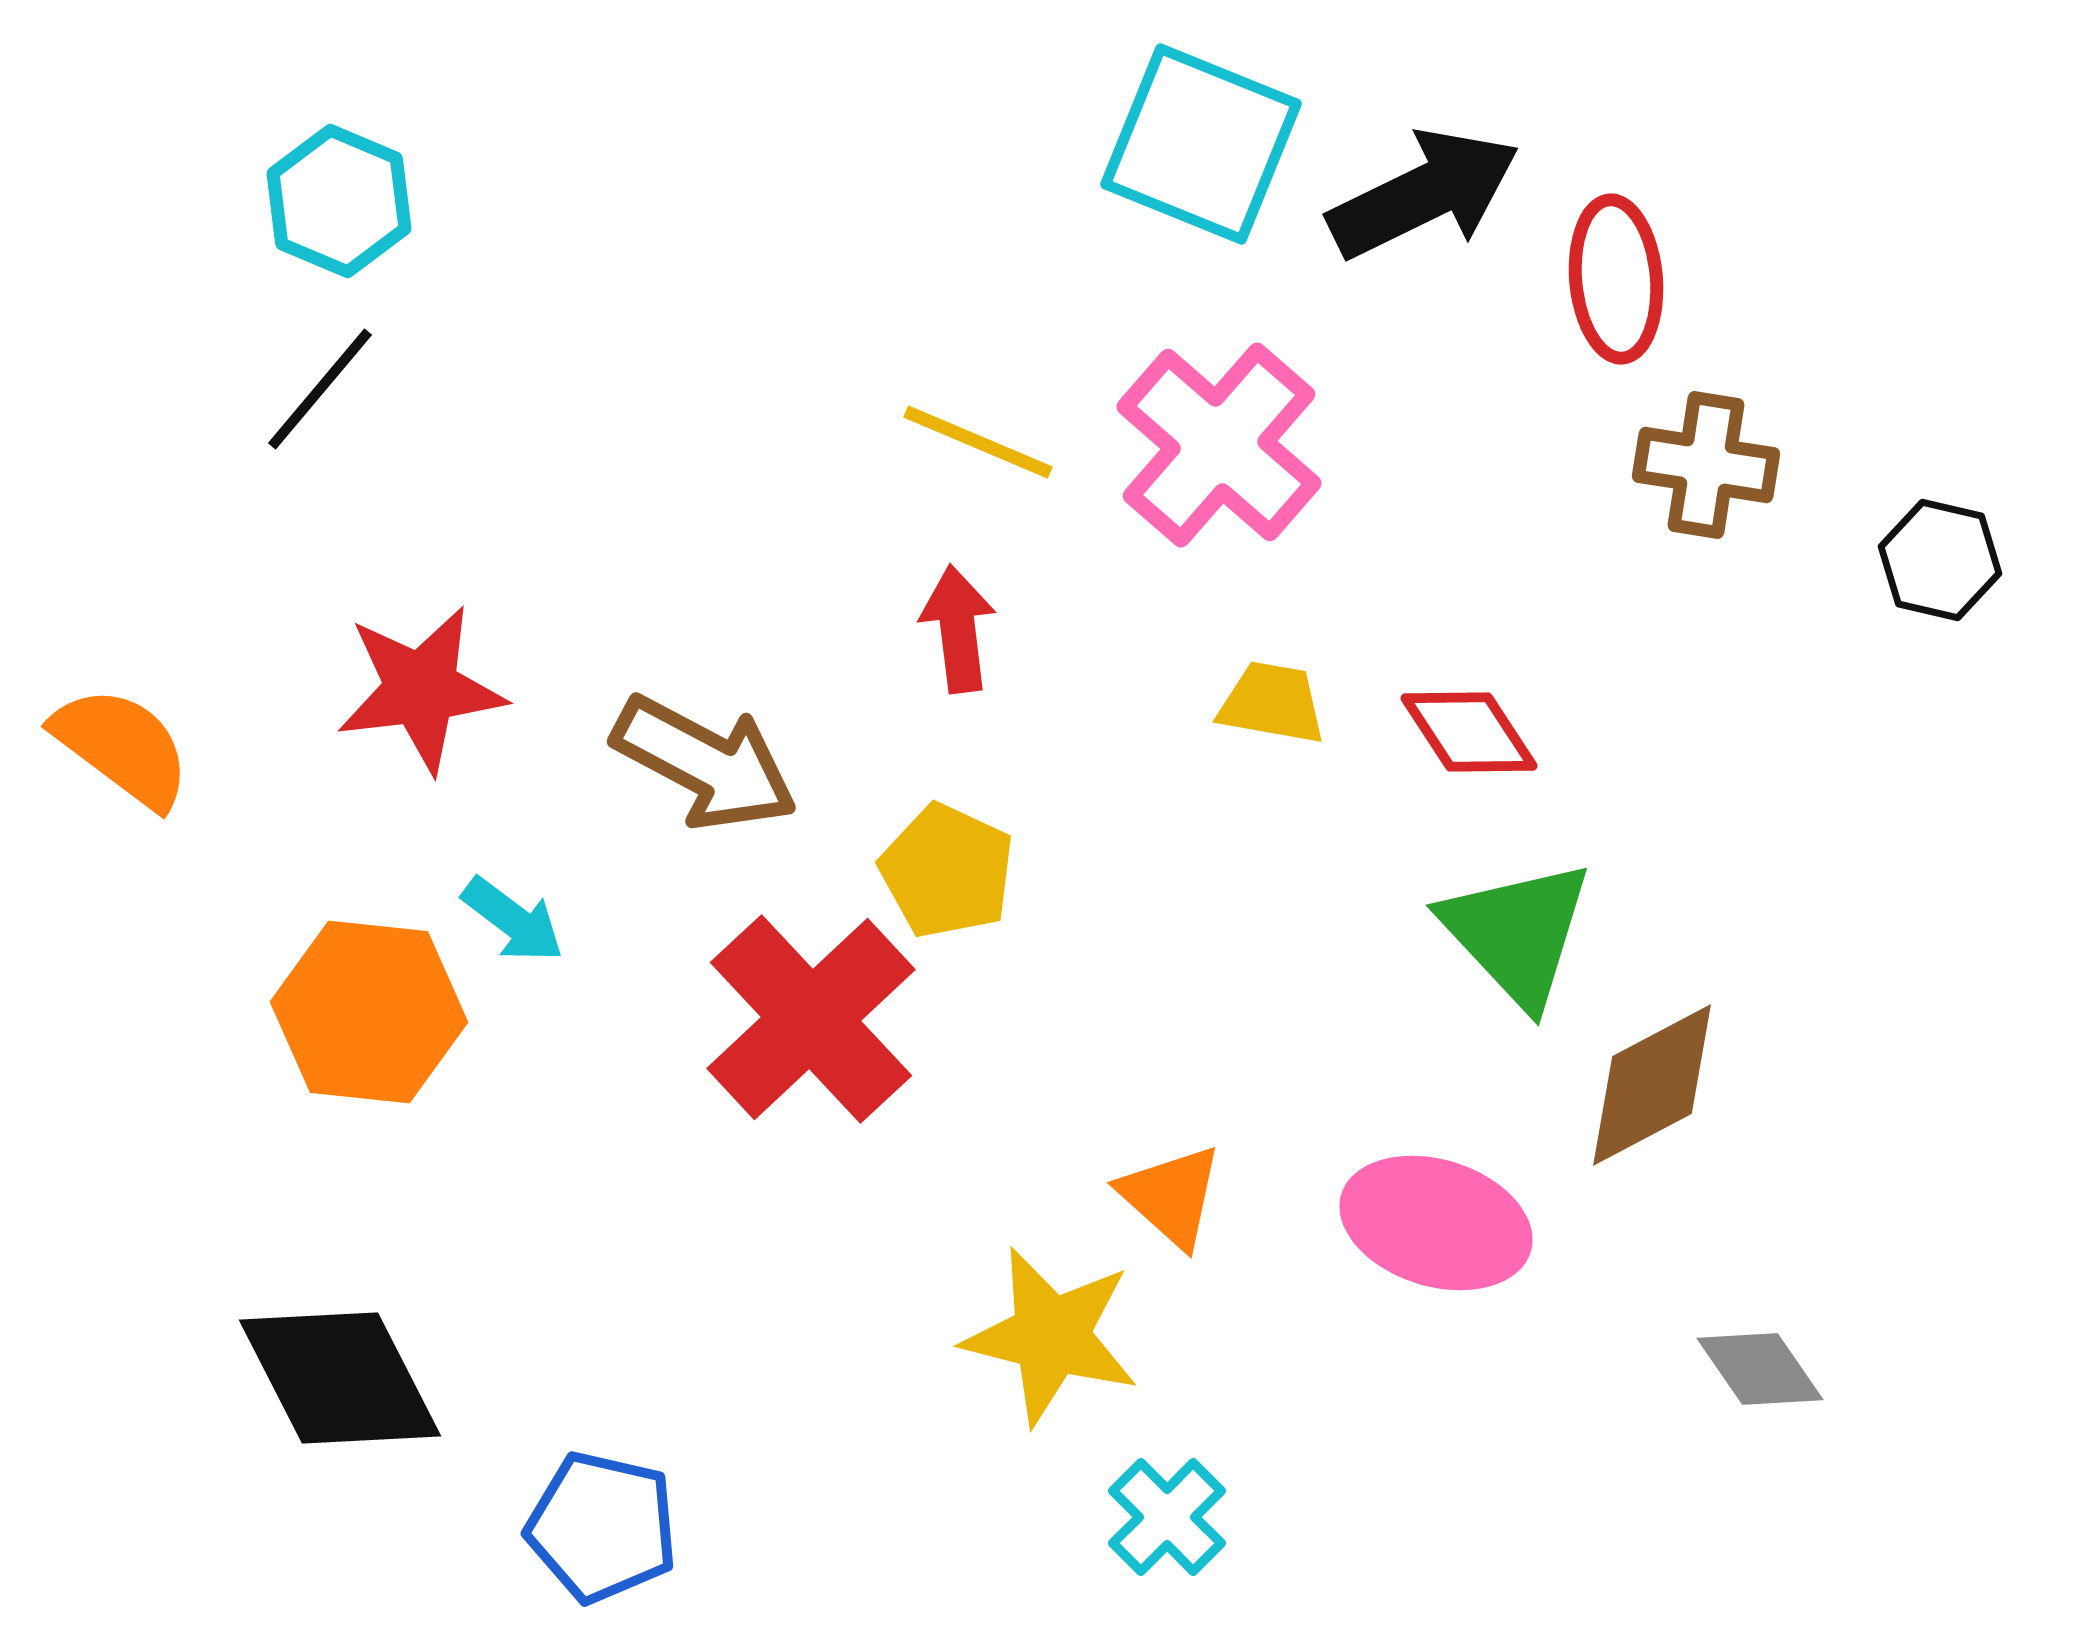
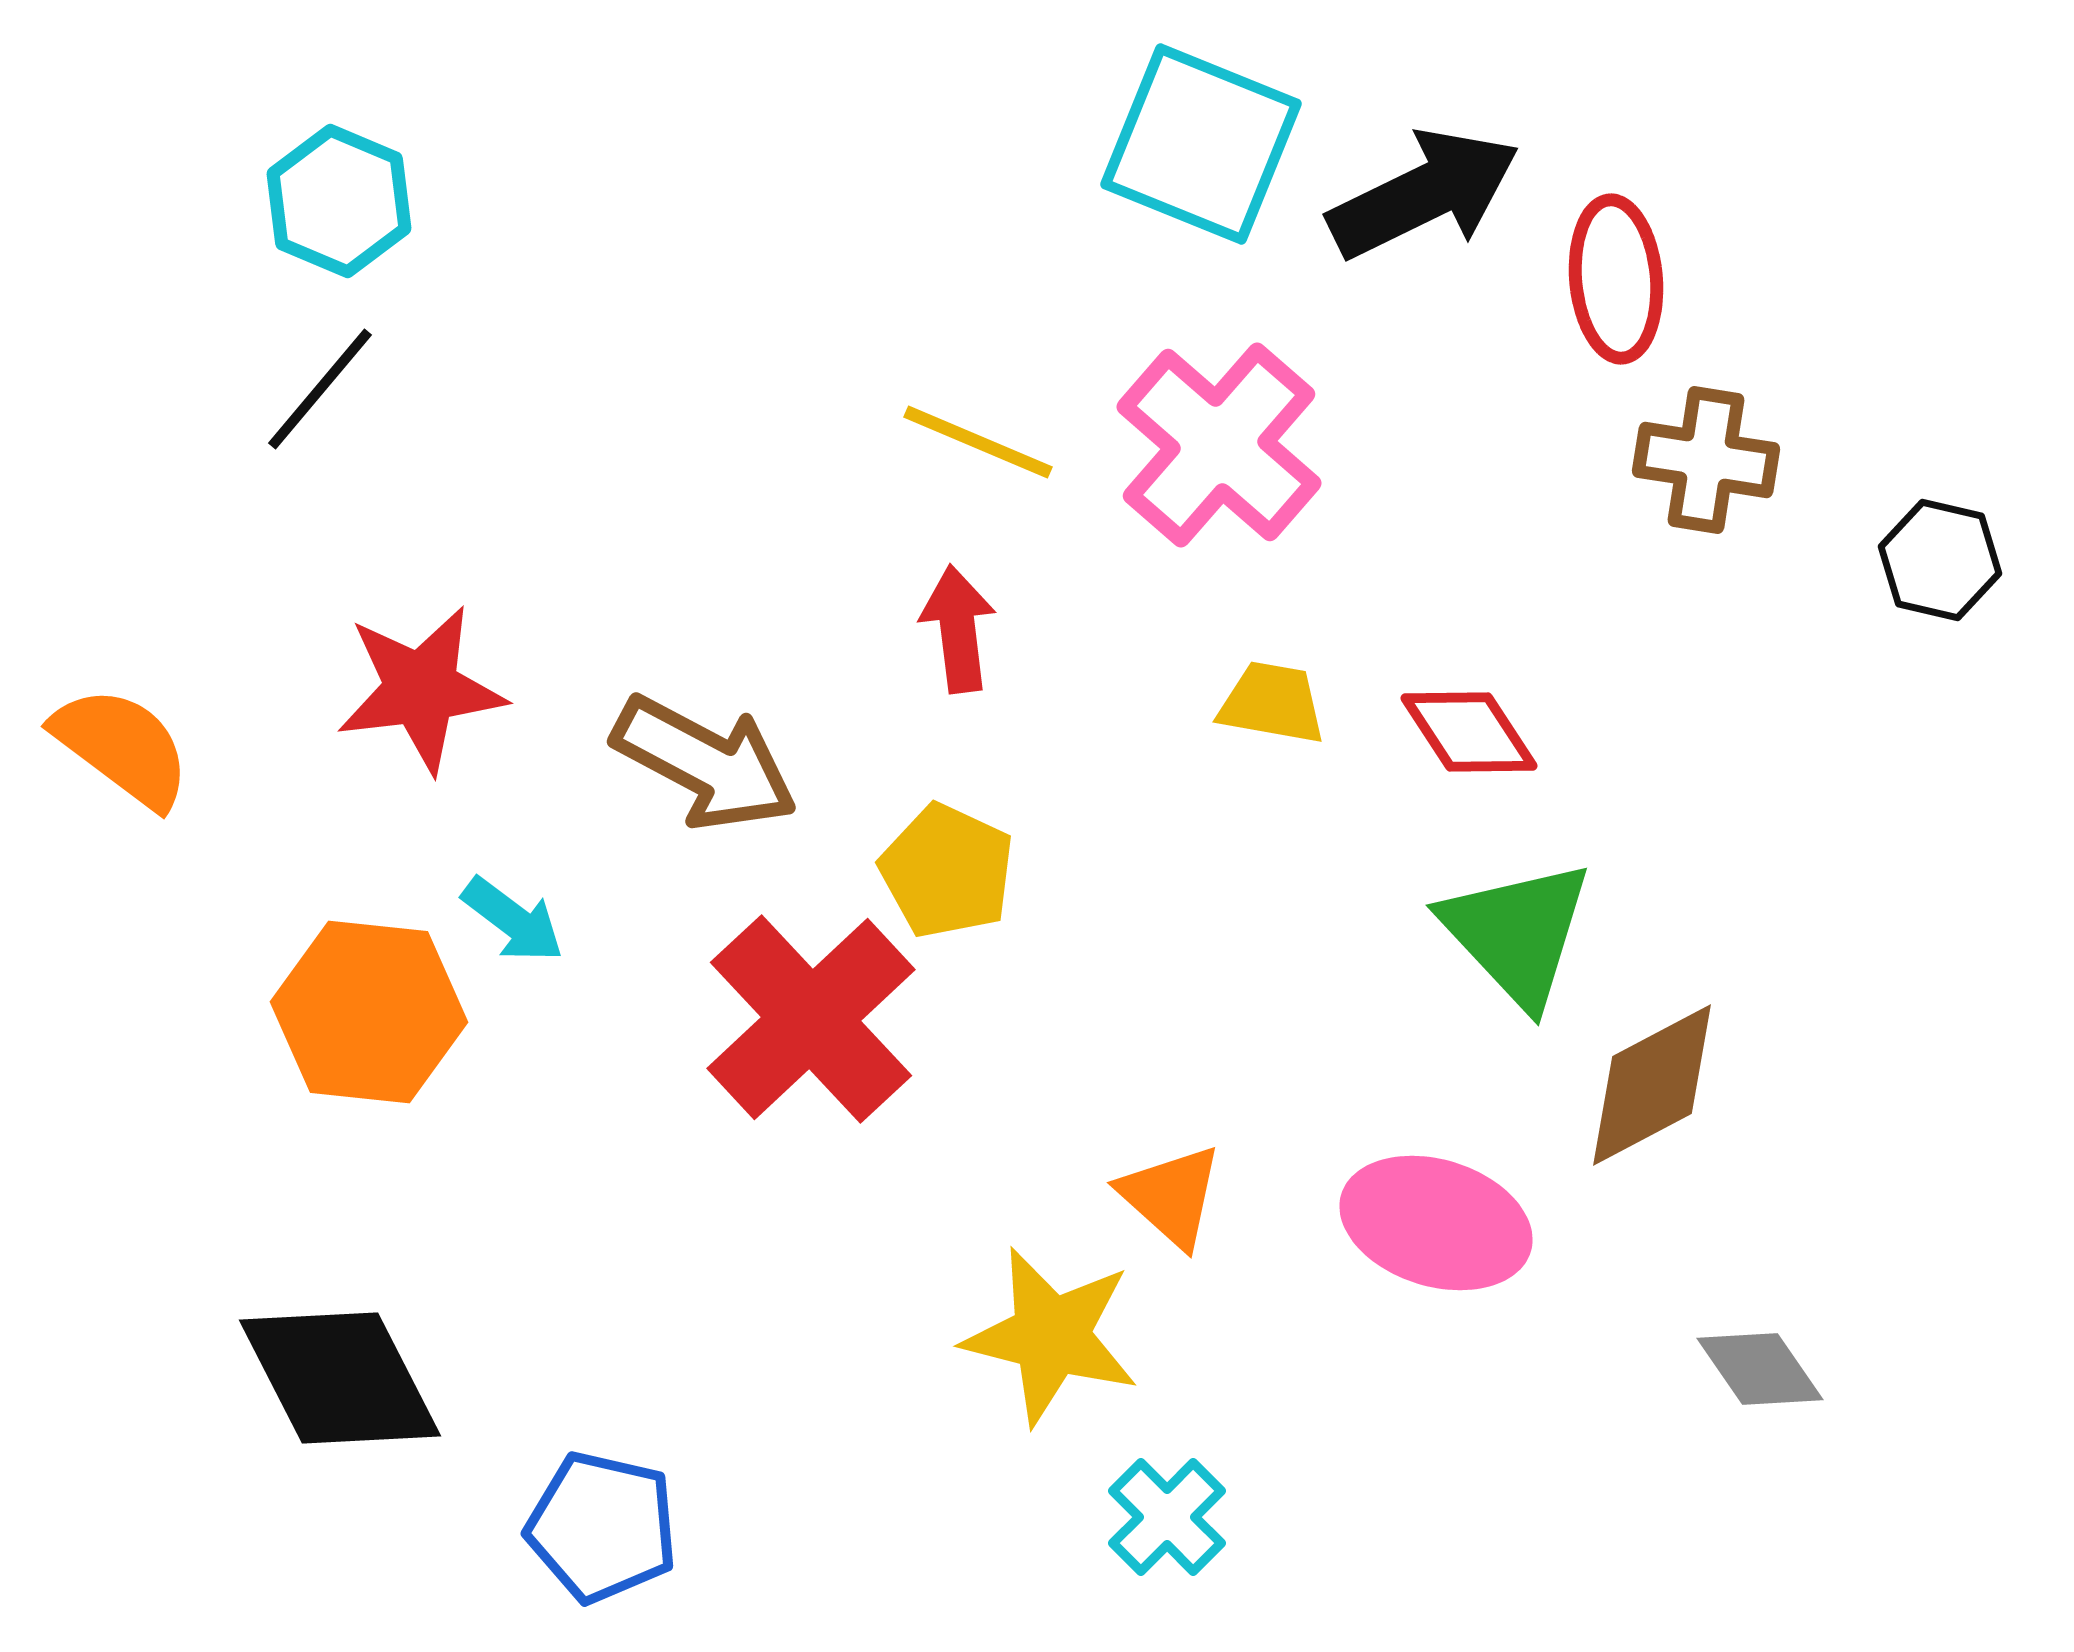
brown cross: moved 5 px up
